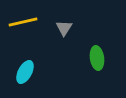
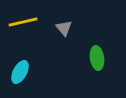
gray triangle: rotated 12 degrees counterclockwise
cyan ellipse: moved 5 px left
